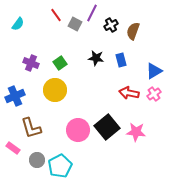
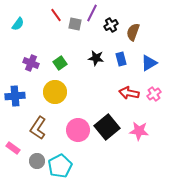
gray square: rotated 16 degrees counterclockwise
brown semicircle: moved 1 px down
blue rectangle: moved 1 px up
blue triangle: moved 5 px left, 8 px up
yellow circle: moved 2 px down
blue cross: rotated 18 degrees clockwise
brown L-shape: moved 7 px right; rotated 50 degrees clockwise
pink star: moved 3 px right, 1 px up
gray circle: moved 1 px down
